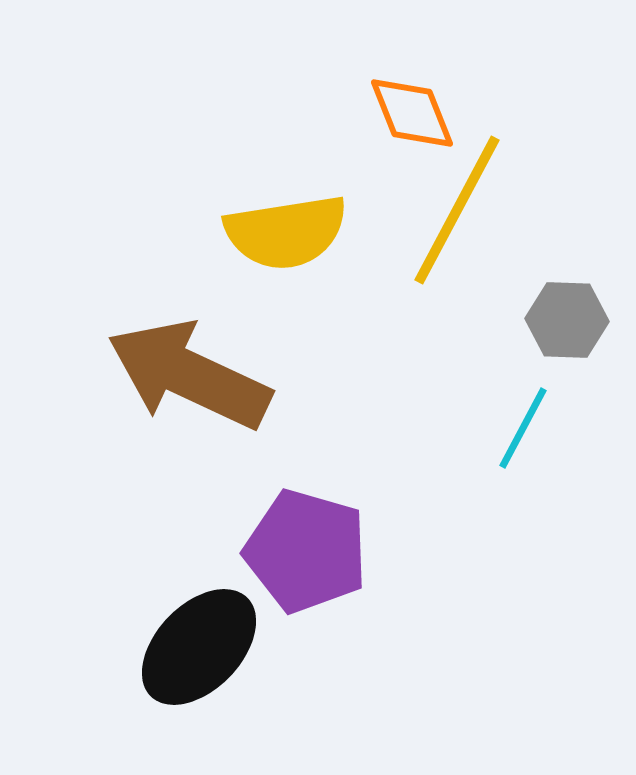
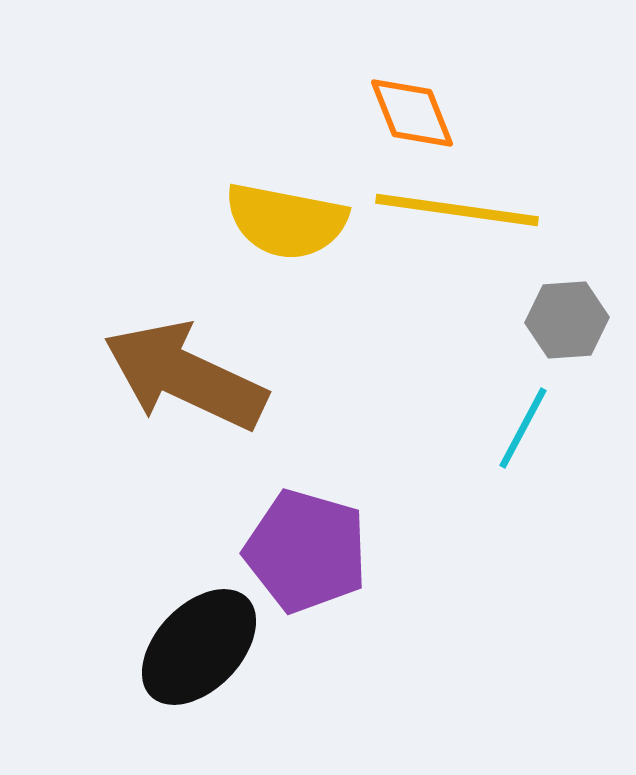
yellow line: rotated 70 degrees clockwise
yellow semicircle: moved 11 px up; rotated 20 degrees clockwise
gray hexagon: rotated 6 degrees counterclockwise
brown arrow: moved 4 px left, 1 px down
